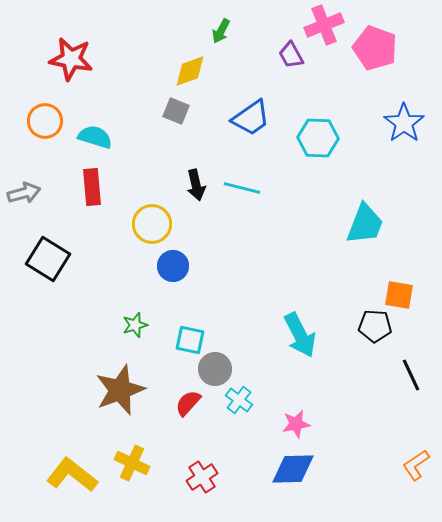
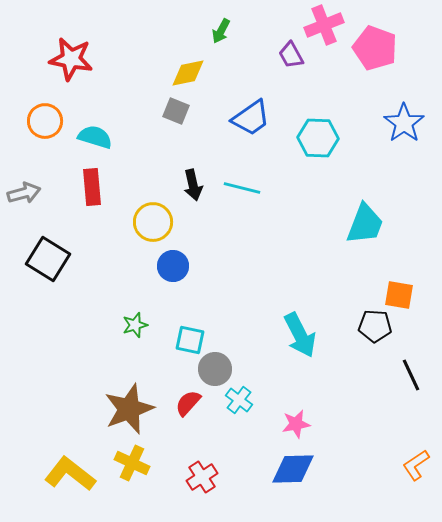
yellow diamond: moved 2 px left, 2 px down; rotated 9 degrees clockwise
black arrow: moved 3 px left
yellow circle: moved 1 px right, 2 px up
brown star: moved 9 px right, 19 px down
yellow L-shape: moved 2 px left, 1 px up
